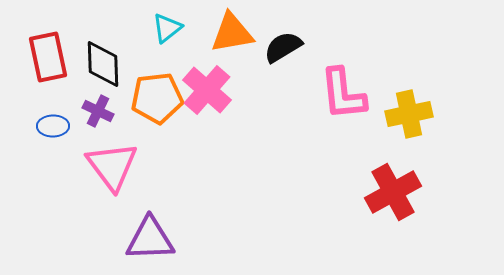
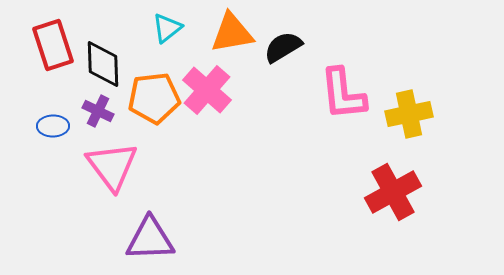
red rectangle: moved 5 px right, 12 px up; rotated 6 degrees counterclockwise
orange pentagon: moved 3 px left
